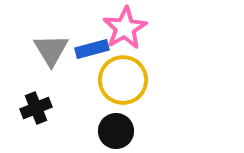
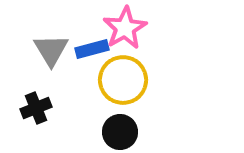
black circle: moved 4 px right, 1 px down
